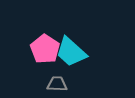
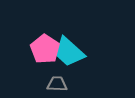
cyan trapezoid: moved 2 px left
